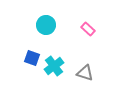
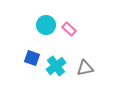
pink rectangle: moved 19 px left
cyan cross: moved 2 px right
gray triangle: moved 5 px up; rotated 30 degrees counterclockwise
